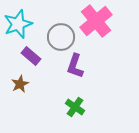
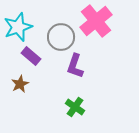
cyan star: moved 3 px down
